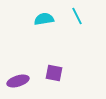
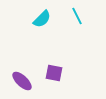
cyan semicircle: moved 2 px left; rotated 144 degrees clockwise
purple ellipse: moved 4 px right; rotated 60 degrees clockwise
